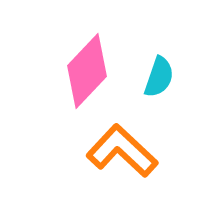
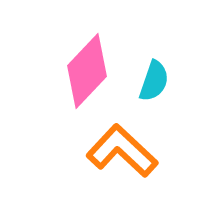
cyan semicircle: moved 5 px left, 4 px down
